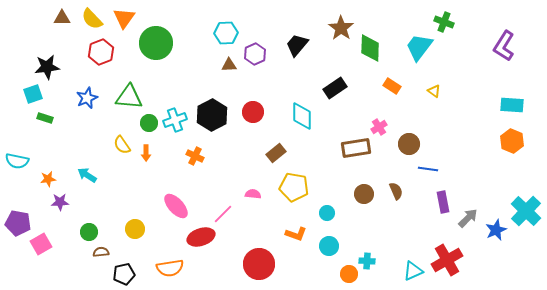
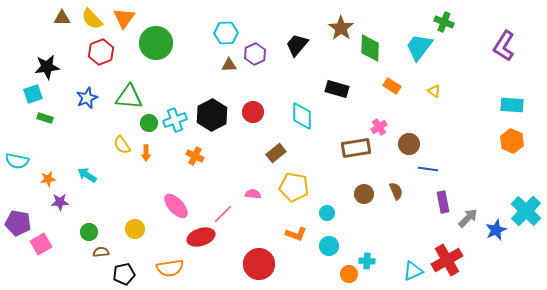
black rectangle at (335, 88): moved 2 px right, 1 px down; rotated 50 degrees clockwise
